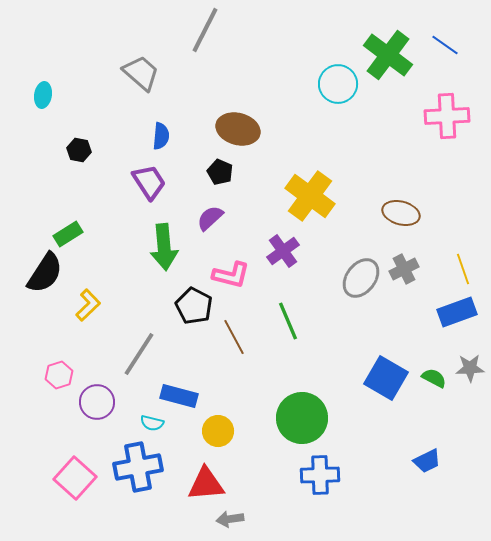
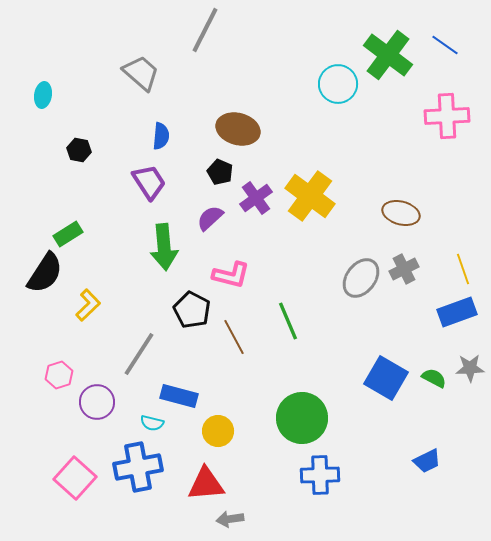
purple cross at (283, 251): moved 27 px left, 53 px up
black pentagon at (194, 306): moved 2 px left, 4 px down
